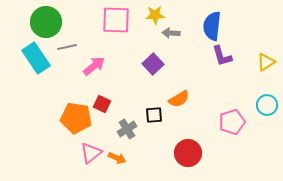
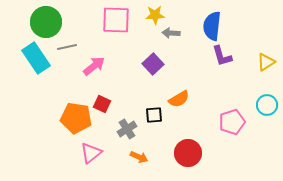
orange arrow: moved 22 px right, 1 px up
